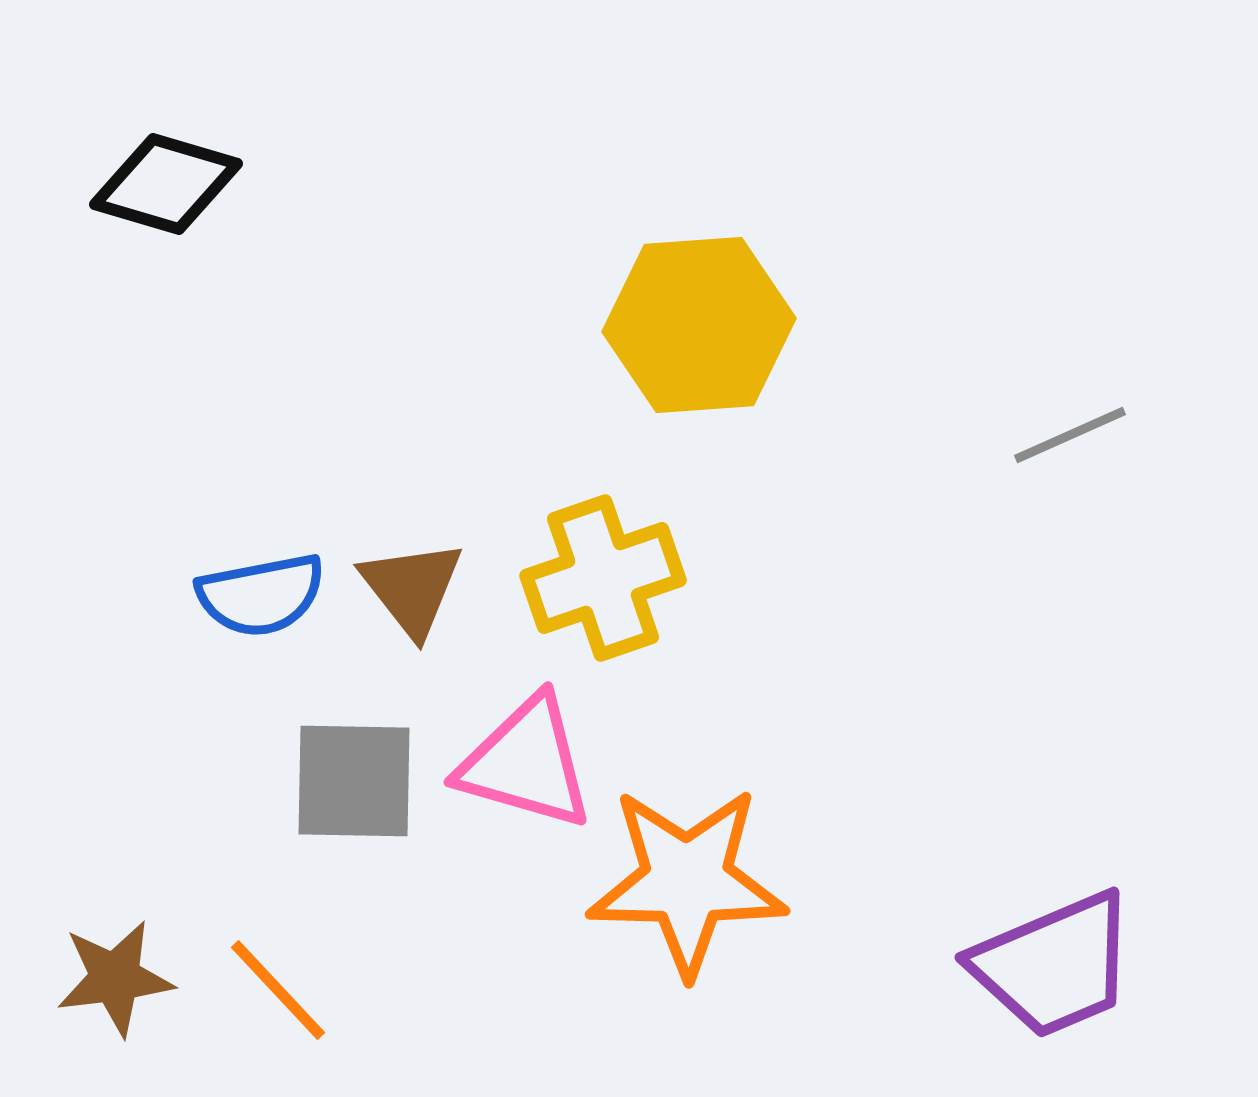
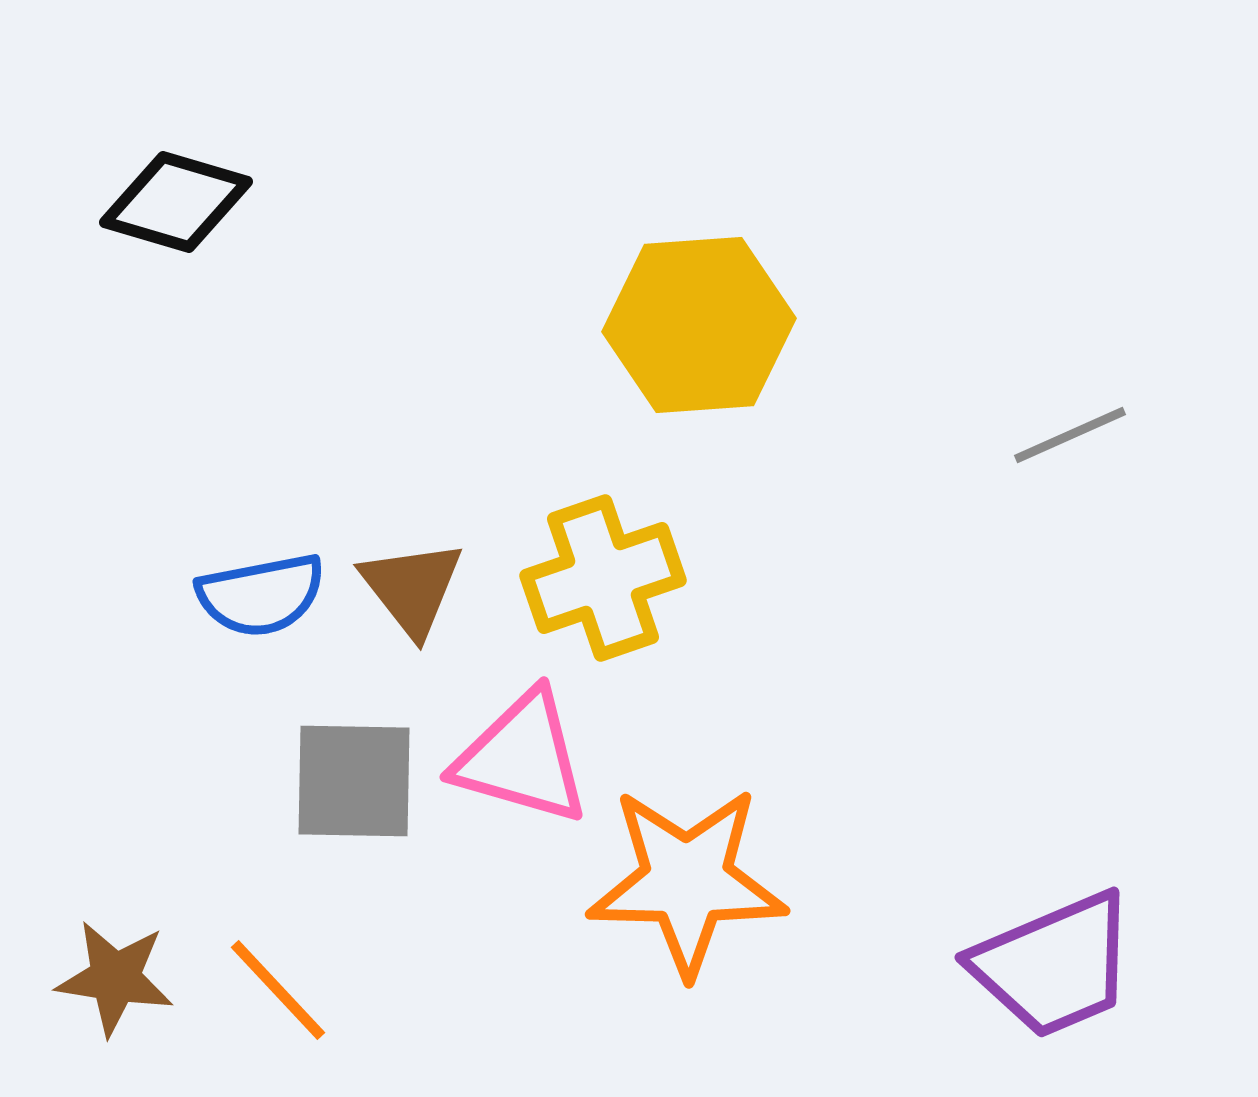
black diamond: moved 10 px right, 18 px down
pink triangle: moved 4 px left, 5 px up
brown star: rotated 16 degrees clockwise
